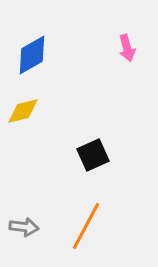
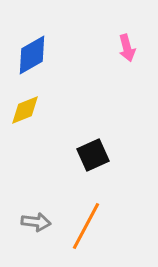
yellow diamond: moved 2 px right, 1 px up; rotated 8 degrees counterclockwise
gray arrow: moved 12 px right, 5 px up
